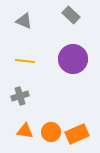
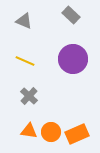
yellow line: rotated 18 degrees clockwise
gray cross: moved 9 px right; rotated 30 degrees counterclockwise
orange triangle: moved 4 px right
